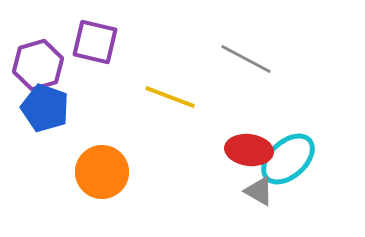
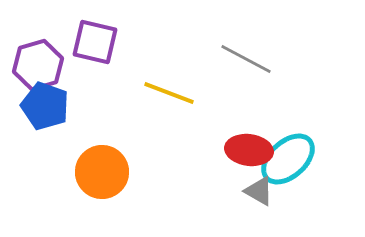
yellow line: moved 1 px left, 4 px up
blue pentagon: moved 2 px up
